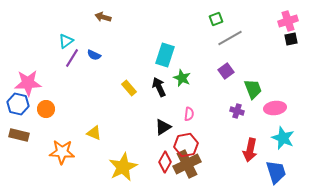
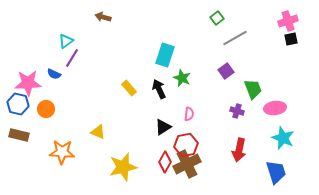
green square: moved 1 px right, 1 px up; rotated 16 degrees counterclockwise
gray line: moved 5 px right
blue semicircle: moved 40 px left, 19 px down
black arrow: moved 2 px down
yellow triangle: moved 4 px right, 1 px up
red arrow: moved 11 px left
yellow star: rotated 12 degrees clockwise
